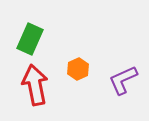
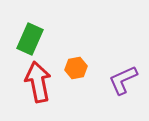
orange hexagon: moved 2 px left, 1 px up; rotated 15 degrees clockwise
red arrow: moved 3 px right, 3 px up
